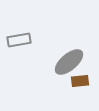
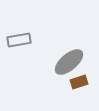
brown rectangle: moved 1 px left, 1 px down; rotated 12 degrees counterclockwise
